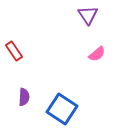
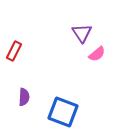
purple triangle: moved 6 px left, 18 px down
red rectangle: rotated 60 degrees clockwise
blue square: moved 1 px right, 3 px down; rotated 12 degrees counterclockwise
